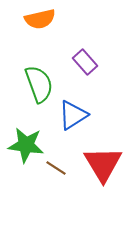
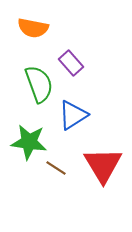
orange semicircle: moved 7 px left, 9 px down; rotated 24 degrees clockwise
purple rectangle: moved 14 px left, 1 px down
green star: moved 3 px right, 3 px up
red triangle: moved 1 px down
